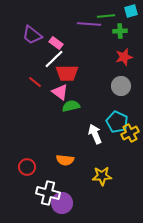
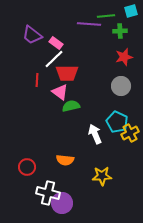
red line: moved 2 px right, 2 px up; rotated 56 degrees clockwise
